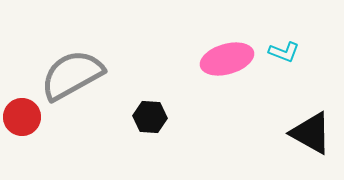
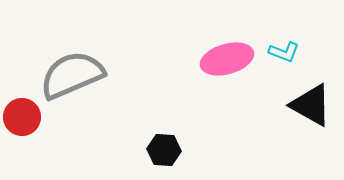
gray semicircle: rotated 6 degrees clockwise
black hexagon: moved 14 px right, 33 px down
black triangle: moved 28 px up
